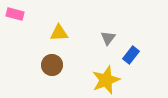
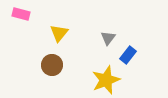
pink rectangle: moved 6 px right
yellow triangle: rotated 48 degrees counterclockwise
blue rectangle: moved 3 px left
